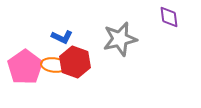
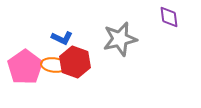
blue L-shape: moved 1 px down
